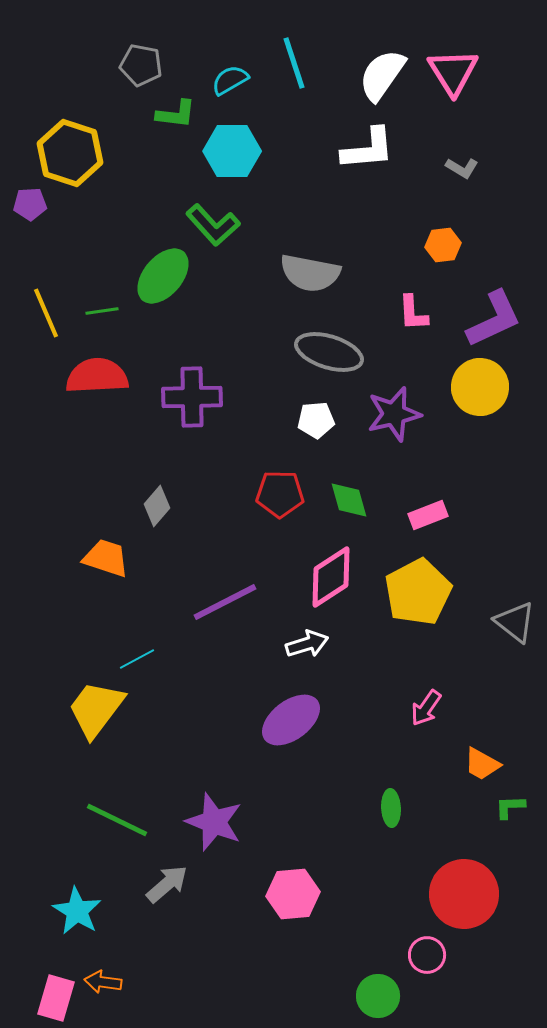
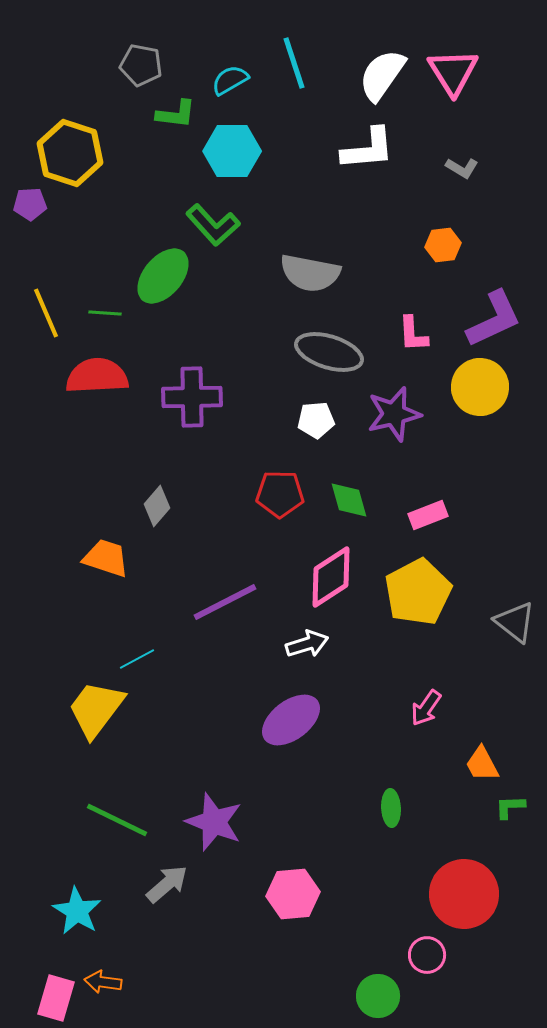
green line at (102, 311): moved 3 px right, 2 px down; rotated 12 degrees clockwise
pink L-shape at (413, 313): moved 21 px down
orange trapezoid at (482, 764): rotated 33 degrees clockwise
